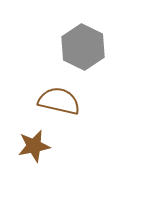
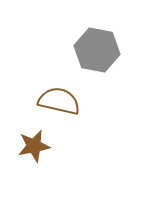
gray hexagon: moved 14 px right, 3 px down; rotated 15 degrees counterclockwise
